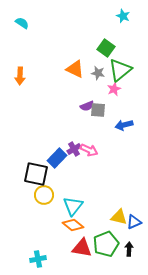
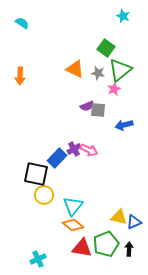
cyan cross: rotated 14 degrees counterclockwise
